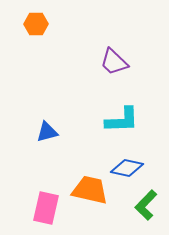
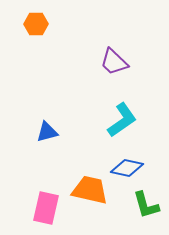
cyan L-shape: rotated 33 degrees counterclockwise
green L-shape: rotated 60 degrees counterclockwise
